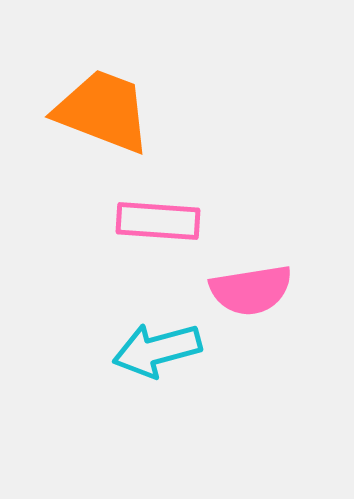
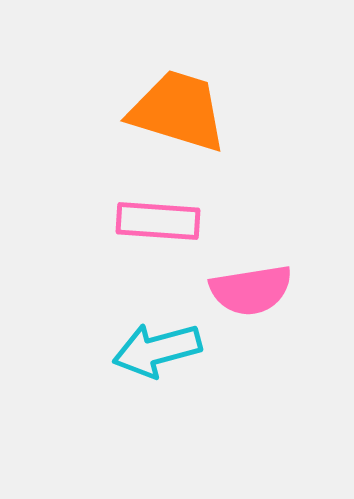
orange trapezoid: moved 75 px right; rotated 4 degrees counterclockwise
